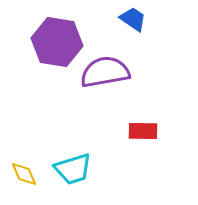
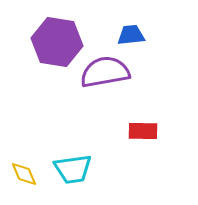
blue trapezoid: moved 2 px left, 16 px down; rotated 40 degrees counterclockwise
cyan trapezoid: rotated 9 degrees clockwise
